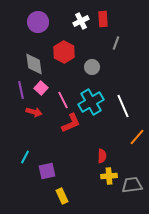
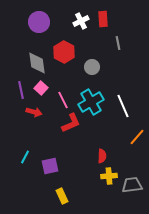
purple circle: moved 1 px right
gray line: moved 2 px right; rotated 32 degrees counterclockwise
gray diamond: moved 3 px right, 1 px up
purple square: moved 3 px right, 5 px up
